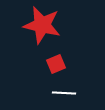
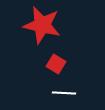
red square: rotated 36 degrees counterclockwise
